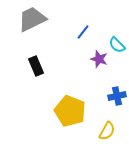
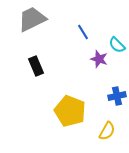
blue line: rotated 70 degrees counterclockwise
